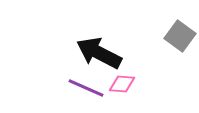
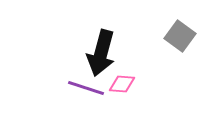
black arrow: moved 2 px right; rotated 102 degrees counterclockwise
purple line: rotated 6 degrees counterclockwise
